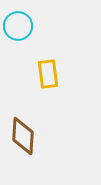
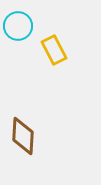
yellow rectangle: moved 6 px right, 24 px up; rotated 20 degrees counterclockwise
